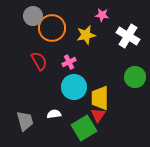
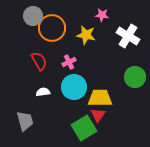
yellow star: rotated 24 degrees clockwise
yellow trapezoid: rotated 90 degrees clockwise
white semicircle: moved 11 px left, 22 px up
